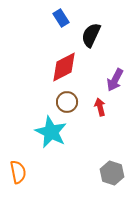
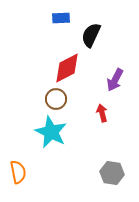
blue rectangle: rotated 60 degrees counterclockwise
red diamond: moved 3 px right, 1 px down
brown circle: moved 11 px left, 3 px up
red arrow: moved 2 px right, 6 px down
gray hexagon: rotated 10 degrees counterclockwise
